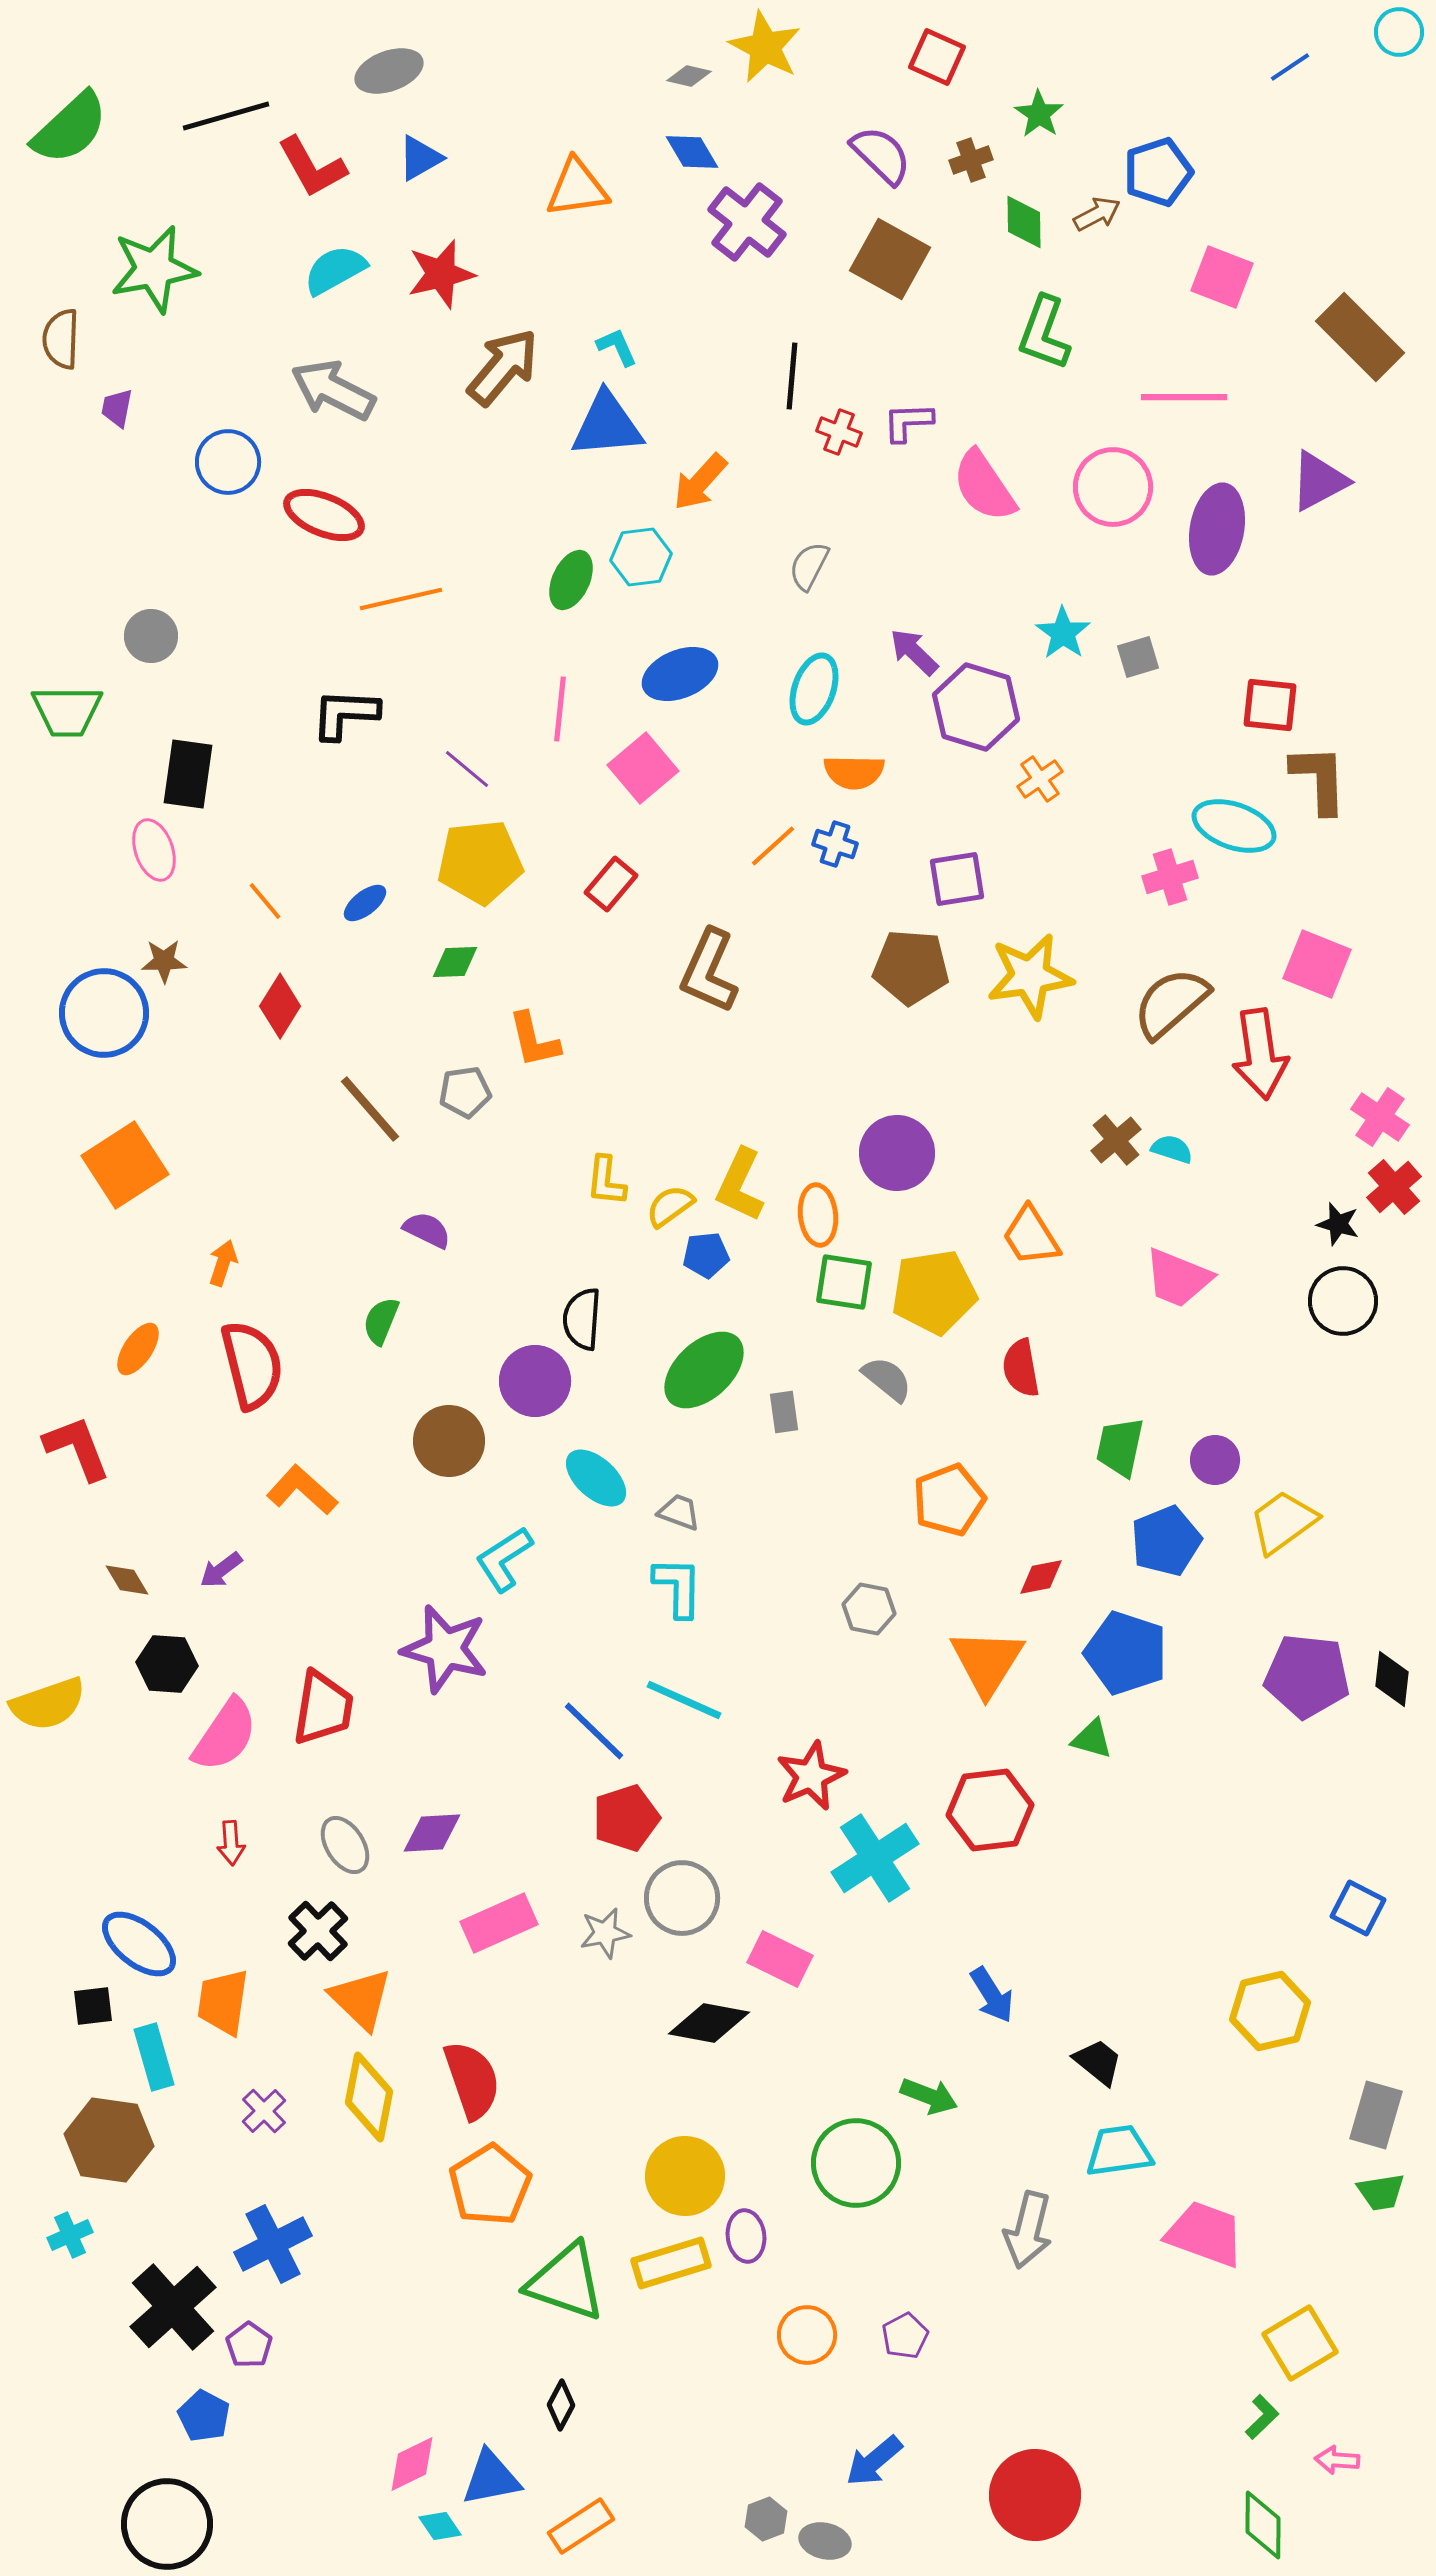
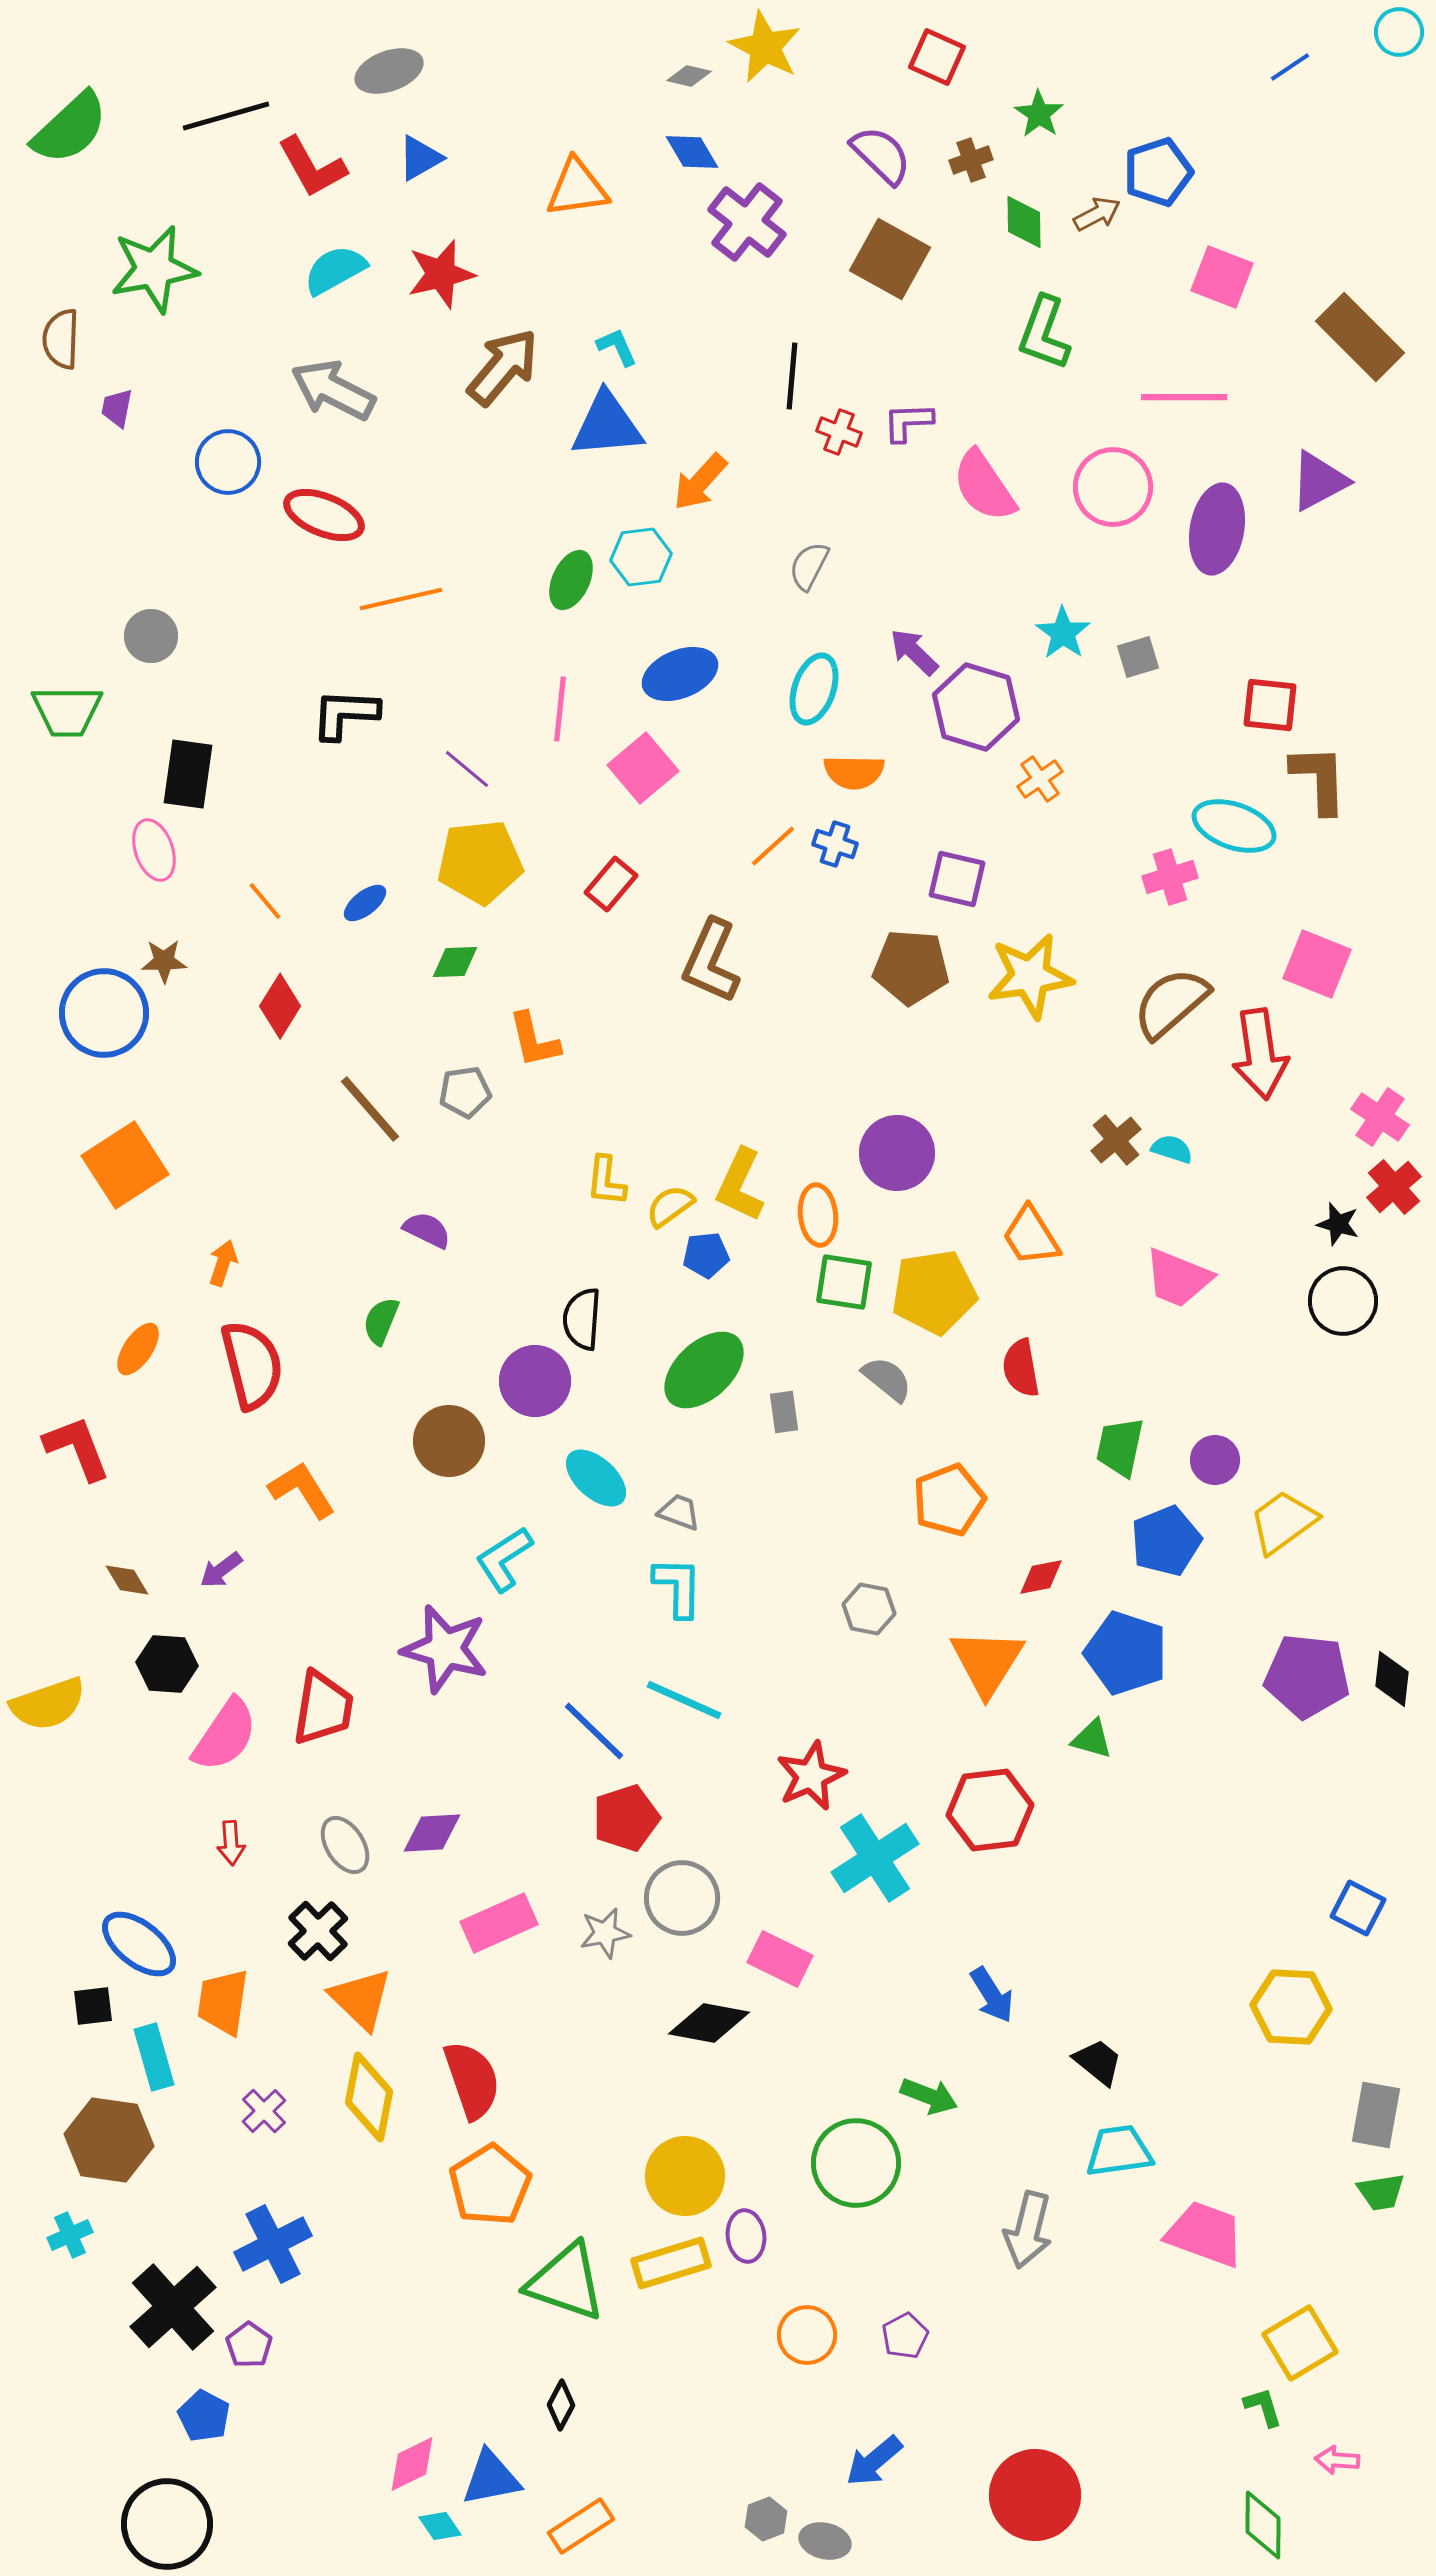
purple square at (957, 879): rotated 22 degrees clockwise
brown L-shape at (709, 971): moved 2 px right, 10 px up
orange L-shape at (302, 1490): rotated 16 degrees clockwise
yellow hexagon at (1270, 2011): moved 21 px right, 4 px up; rotated 16 degrees clockwise
gray rectangle at (1376, 2115): rotated 6 degrees counterclockwise
green L-shape at (1262, 2417): moved 1 px right, 10 px up; rotated 63 degrees counterclockwise
